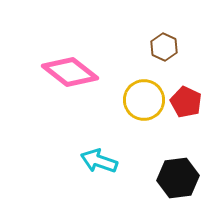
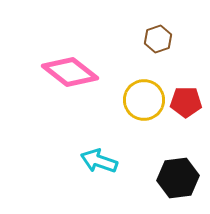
brown hexagon: moved 6 px left, 8 px up; rotated 16 degrees clockwise
red pentagon: rotated 24 degrees counterclockwise
